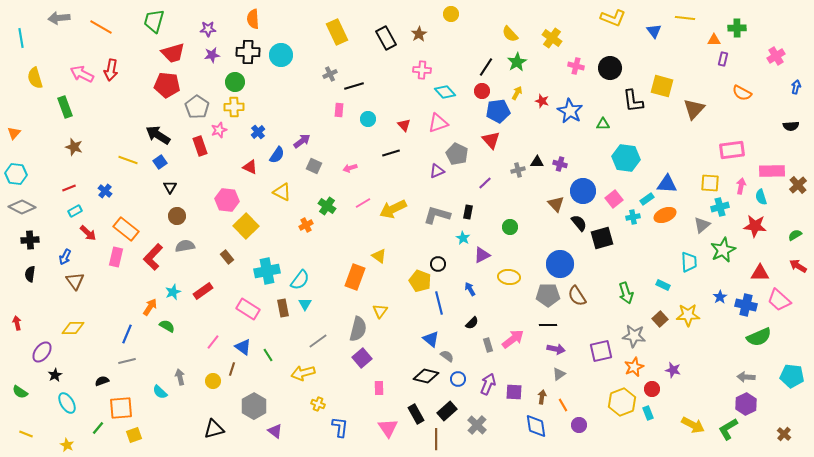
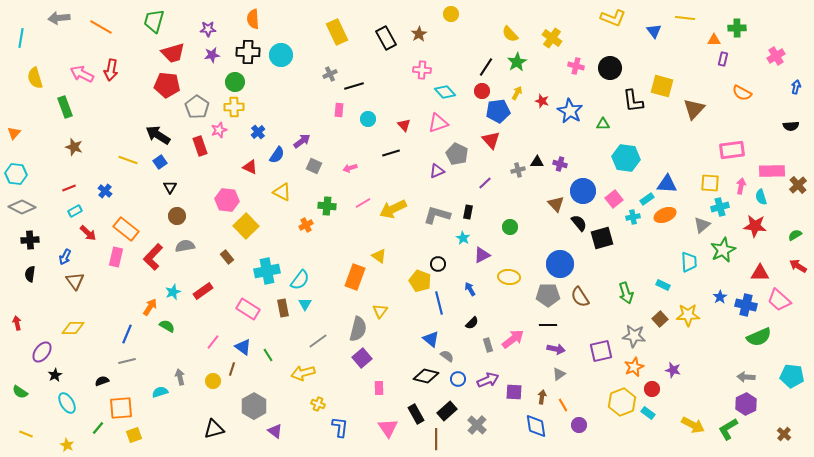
cyan line at (21, 38): rotated 18 degrees clockwise
green cross at (327, 206): rotated 30 degrees counterclockwise
brown semicircle at (577, 296): moved 3 px right, 1 px down
purple arrow at (488, 384): moved 4 px up; rotated 45 degrees clockwise
cyan semicircle at (160, 392): rotated 119 degrees clockwise
cyan rectangle at (648, 413): rotated 32 degrees counterclockwise
